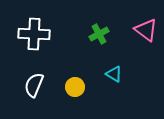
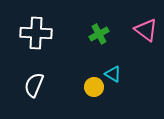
white cross: moved 2 px right, 1 px up
cyan triangle: moved 1 px left
yellow circle: moved 19 px right
